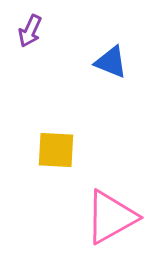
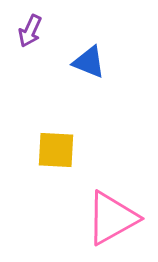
blue triangle: moved 22 px left
pink triangle: moved 1 px right, 1 px down
